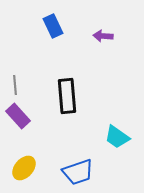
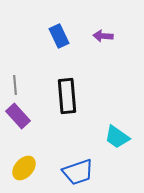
blue rectangle: moved 6 px right, 10 px down
